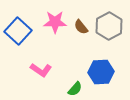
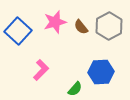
pink star: rotated 15 degrees counterclockwise
pink L-shape: rotated 80 degrees counterclockwise
